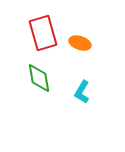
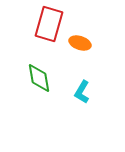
red rectangle: moved 6 px right, 9 px up; rotated 32 degrees clockwise
